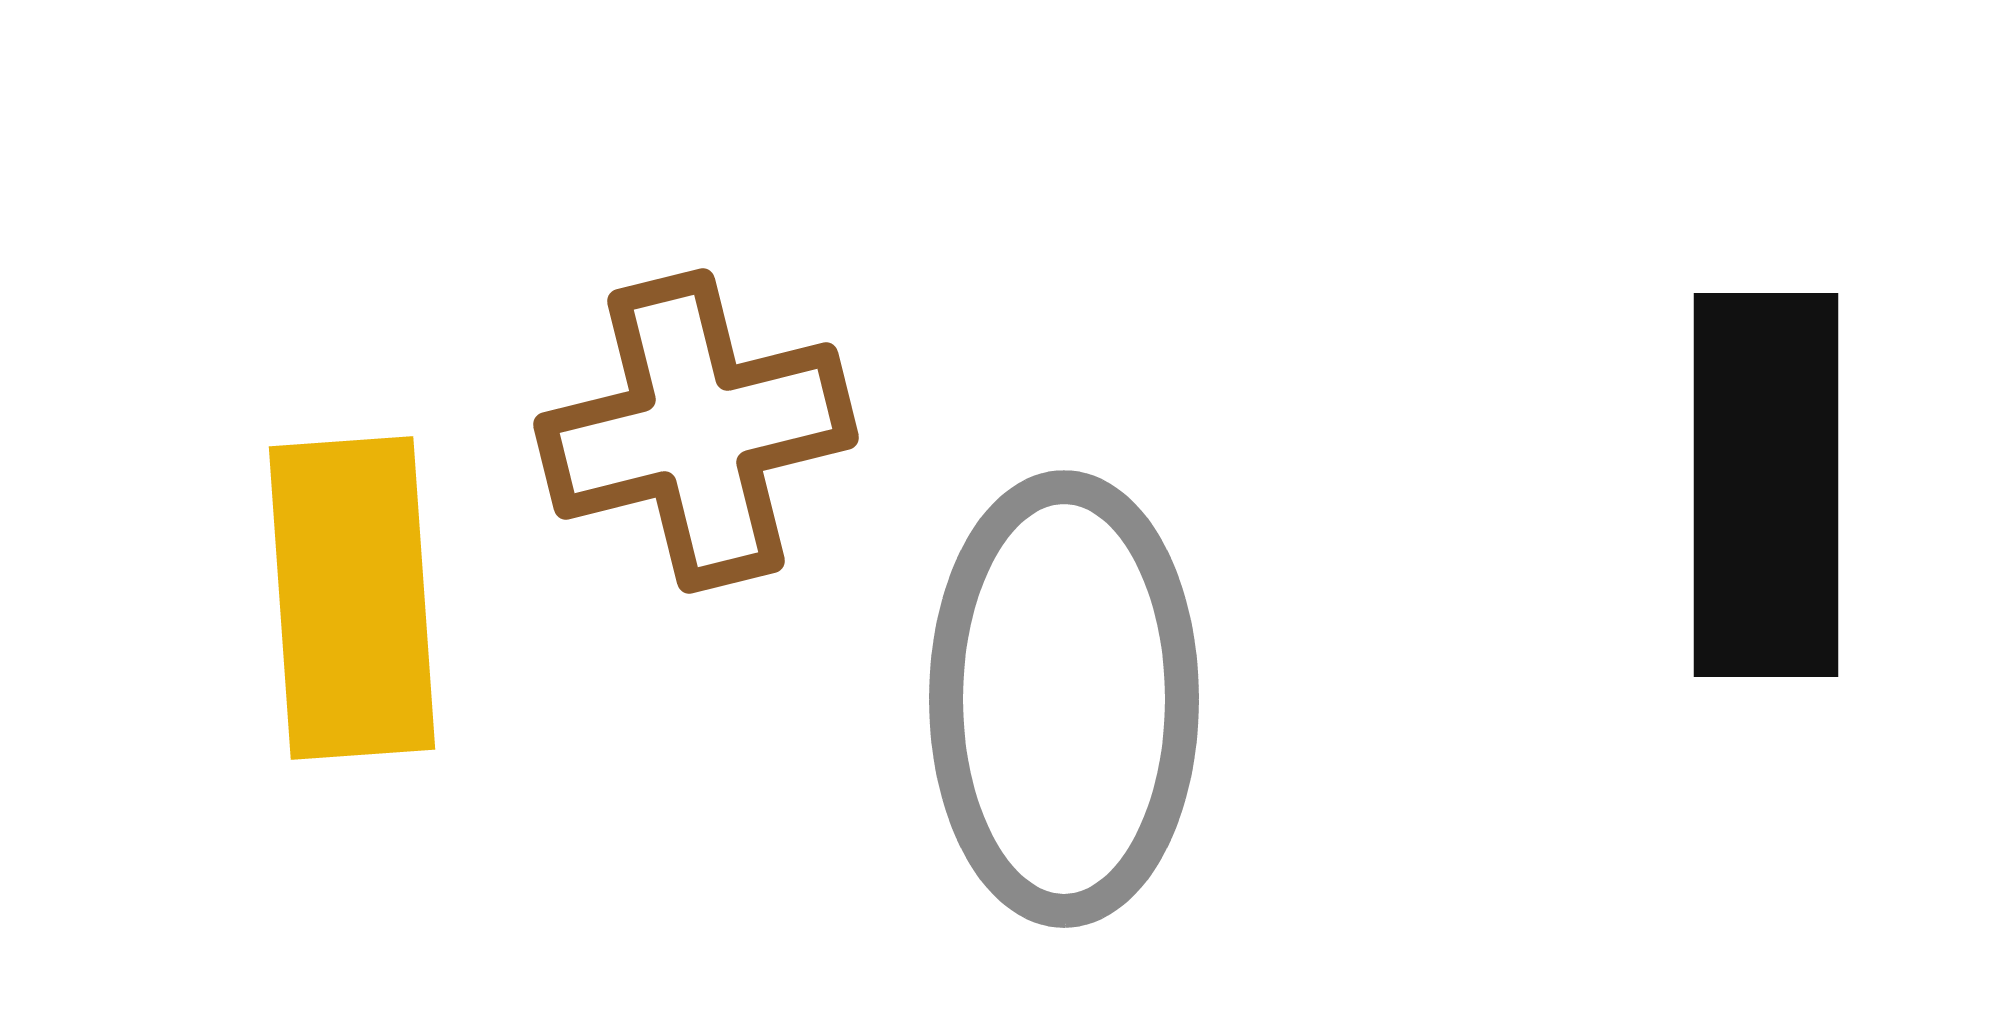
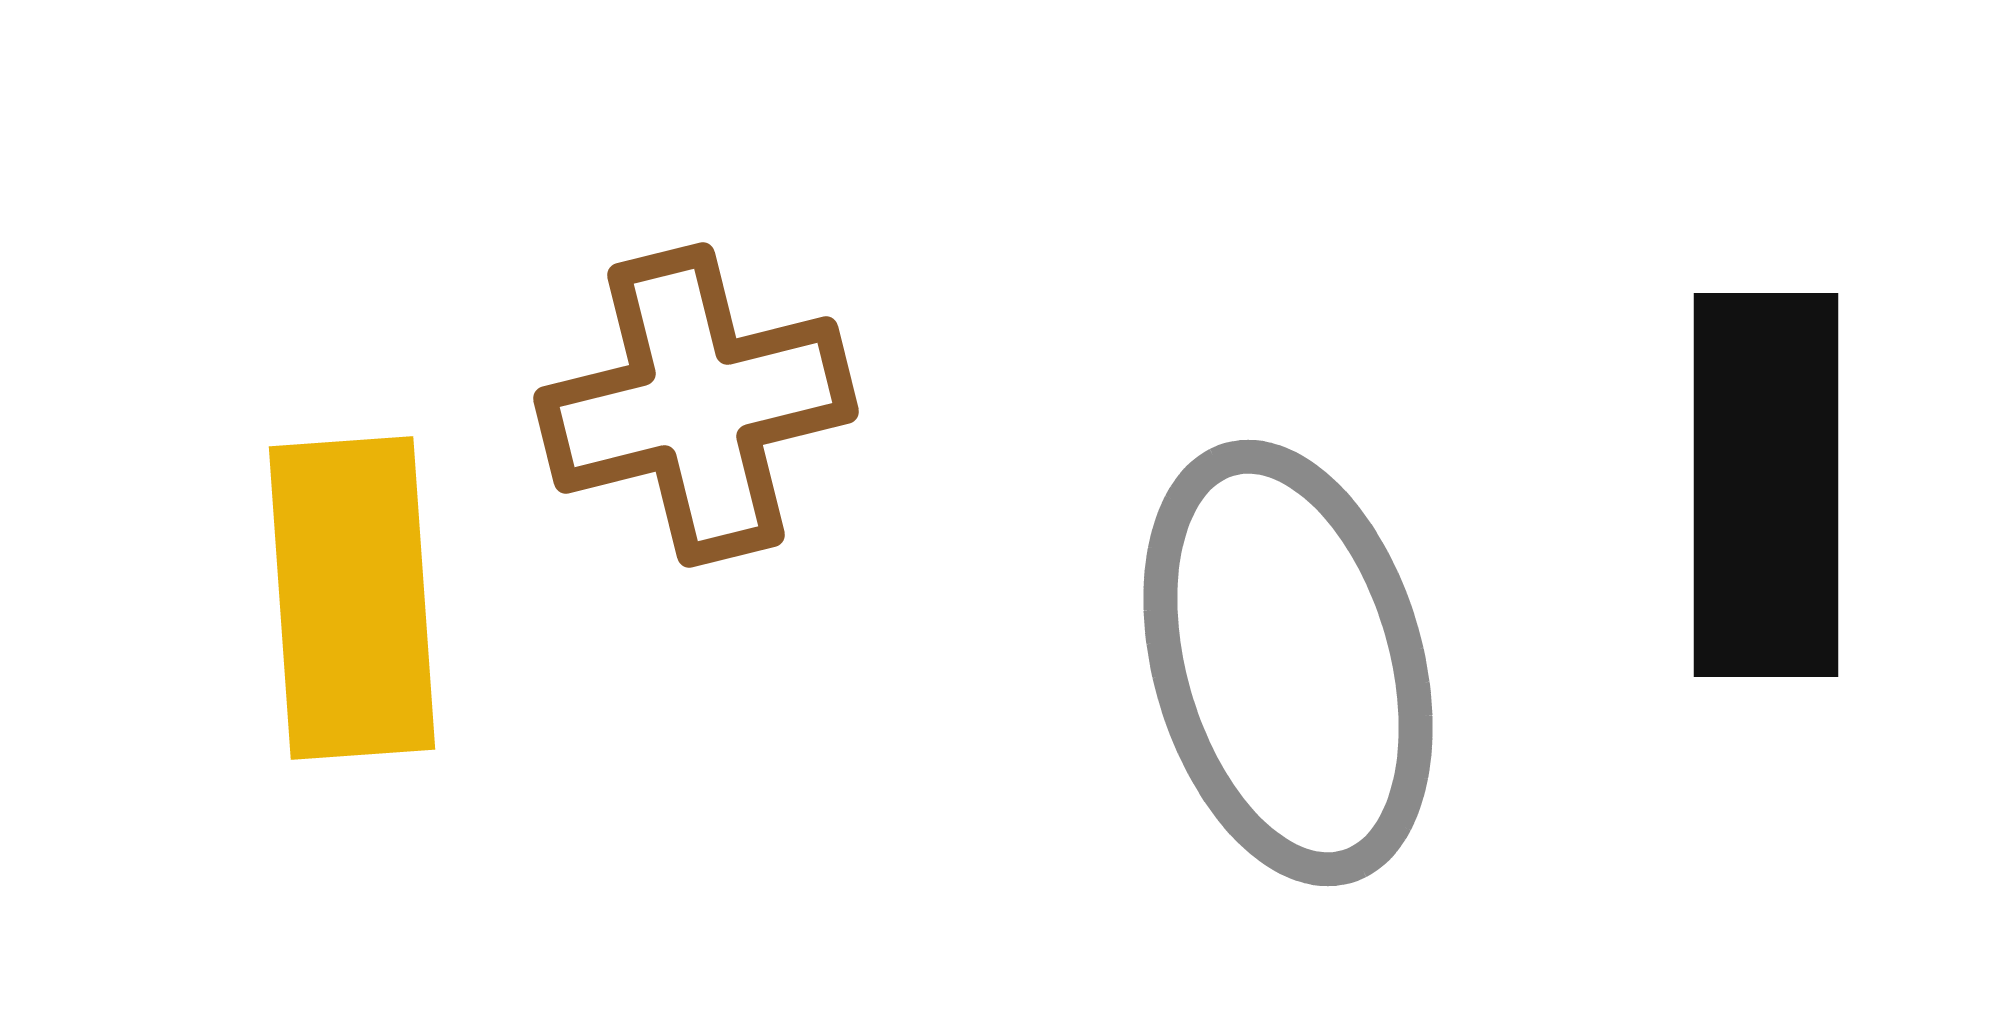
brown cross: moved 26 px up
gray ellipse: moved 224 px right, 36 px up; rotated 16 degrees counterclockwise
